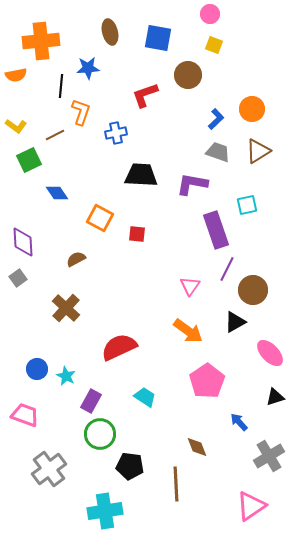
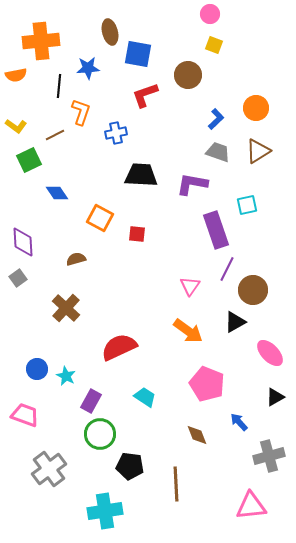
blue square at (158, 38): moved 20 px left, 16 px down
black line at (61, 86): moved 2 px left
orange circle at (252, 109): moved 4 px right, 1 px up
brown semicircle at (76, 259): rotated 12 degrees clockwise
pink pentagon at (207, 381): moved 3 px down; rotated 16 degrees counterclockwise
black triangle at (275, 397): rotated 12 degrees counterclockwise
brown diamond at (197, 447): moved 12 px up
gray cross at (269, 456): rotated 16 degrees clockwise
pink triangle at (251, 506): rotated 28 degrees clockwise
